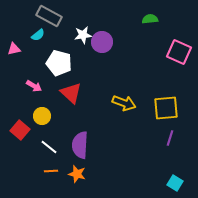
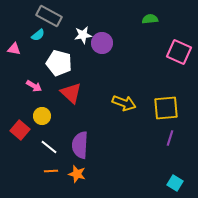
purple circle: moved 1 px down
pink triangle: rotated 24 degrees clockwise
